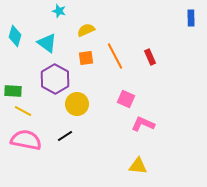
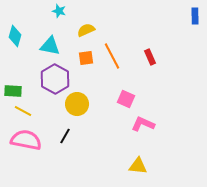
blue rectangle: moved 4 px right, 2 px up
cyan triangle: moved 3 px right, 3 px down; rotated 25 degrees counterclockwise
orange line: moved 3 px left
black line: rotated 28 degrees counterclockwise
